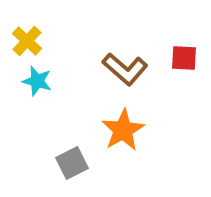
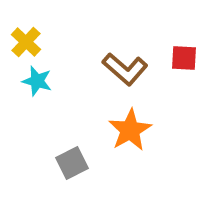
yellow cross: moved 1 px left, 1 px down
orange star: moved 7 px right
